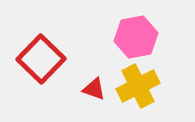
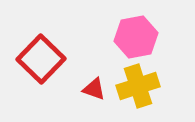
yellow cross: rotated 9 degrees clockwise
